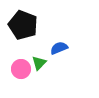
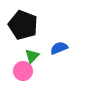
green triangle: moved 7 px left, 7 px up
pink circle: moved 2 px right, 2 px down
